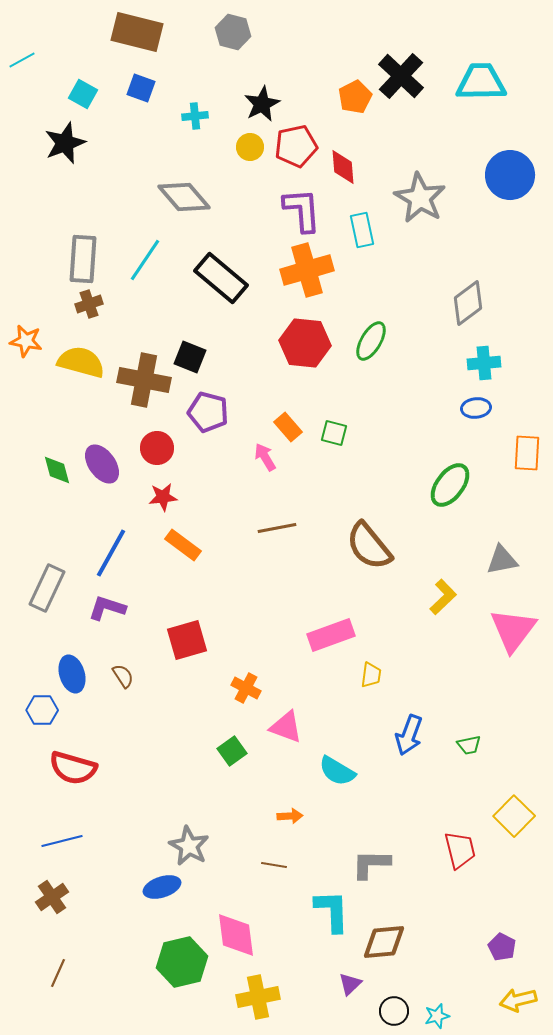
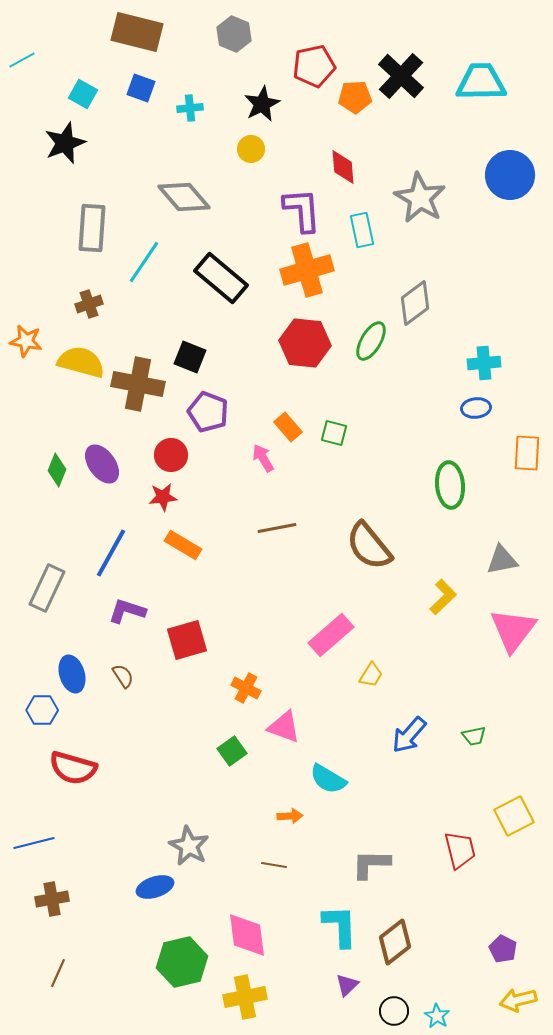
gray hexagon at (233, 32): moved 1 px right, 2 px down; rotated 8 degrees clockwise
orange pentagon at (355, 97): rotated 24 degrees clockwise
cyan cross at (195, 116): moved 5 px left, 8 px up
red pentagon at (296, 146): moved 18 px right, 80 px up
yellow circle at (250, 147): moved 1 px right, 2 px down
gray rectangle at (83, 259): moved 9 px right, 31 px up
cyan line at (145, 260): moved 1 px left, 2 px down
gray diamond at (468, 303): moved 53 px left
brown cross at (144, 380): moved 6 px left, 4 px down
purple pentagon at (208, 412): rotated 6 degrees clockwise
red circle at (157, 448): moved 14 px right, 7 px down
pink arrow at (265, 457): moved 2 px left, 1 px down
green diamond at (57, 470): rotated 36 degrees clockwise
green ellipse at (450, 485): rotated 42 degrees counterclockwise
orange rectangle at (183, 545): rotated 6 degrees counterclockwise
purple L-shape at (107, 608): moved 20 px right, 3 px down
pink rectangle at (331, 635): rotated 21 degrees counterclockwise
yellow trapezoid at (371, 675): rotated 24 degrees clockwise
pink triangle at (286, 727): moved 2 px left
blue arrow at (409, 735): rotated 21 degrees clockwise
green trapezoid at (469, 745): moved 5 px right, 9 px up
cyan semicircle at (337, 771): moved 9 px left, 8 px down
yellow square at (514, 816): rotated 18 degrees clockwise
blue line at (62, 841): moved 28 px left, 2 px down
blue ellipse at (162, 887): moved 7 px left
brown cross at (52, 897): moved 2 px down; rotated 24 degrees clockwise
cyan L-shape at (332, 911): moved 8 px right, 15 px down
pink diamond at (236, 935): moved 11 px right
brown diamond at (384, 942): moved 11 px right; rotated 33 degrees counterclockwise
purple pentagon at (502, 947): moved 1 px right, 2 px down
purple triangle at (350, 984): moved 3 px left, 1 px down
yellow cross at (258, 997): moved 13 px left
cyan star at (437, 1016): rotated 25 degrees counterclockwise
